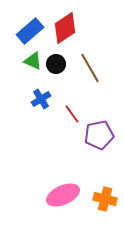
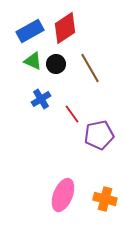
blue rectangle: rotated 12 degrees clockwise
pink ellipse: rotated 44 degrees counterclockwise
